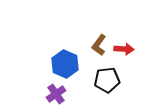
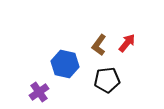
red arrow: moved 3 px right, 6 px up; rotated 54 degrees counterclockwise
blue hexagon: rotated 12 degrees counterclockwise
purple cross: moved 17 px left, 2 px up
